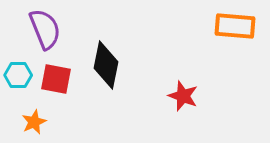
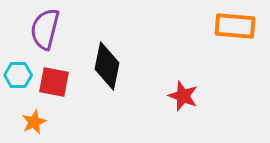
purple semicircle: rotated 144 degrees counterclockwise
black diamond: moved 1 px right, 1 px down
red square: moved 2 px left, 3 px down
